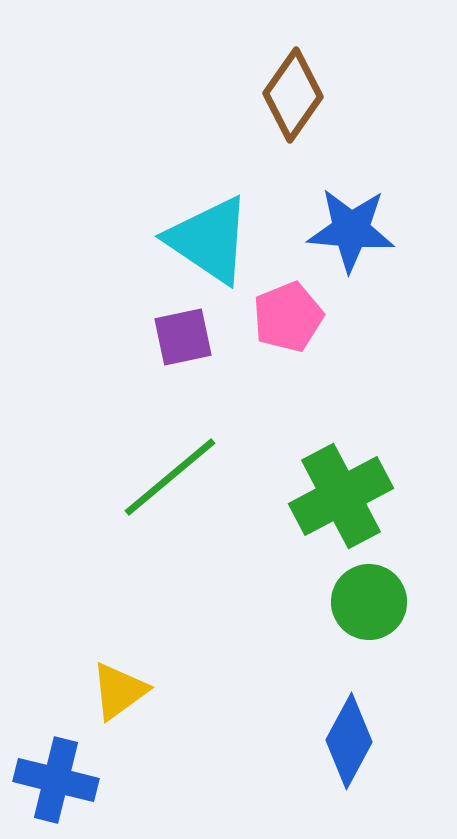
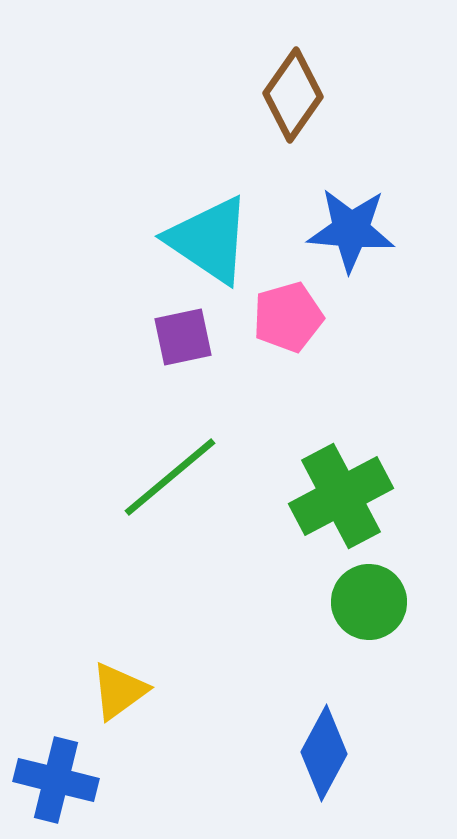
pink pentagon: rotated 6 degrees clockwise
blue diamond: moved 25 px left, 12 px down
